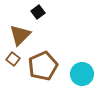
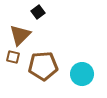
brown square: moved 2 px up; rotated 24 degrees counterclockwise
brown pentagon: rotated 20 degrees clockwise
